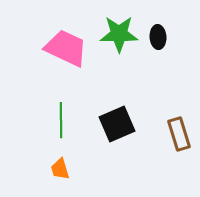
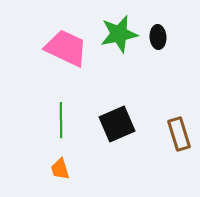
green star: rotated 12 degrees counterclockwise
